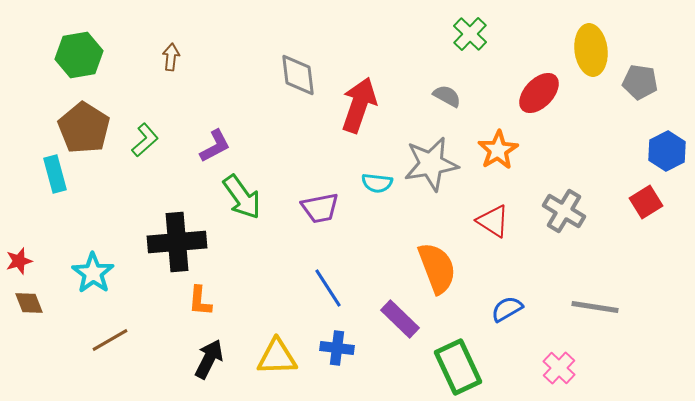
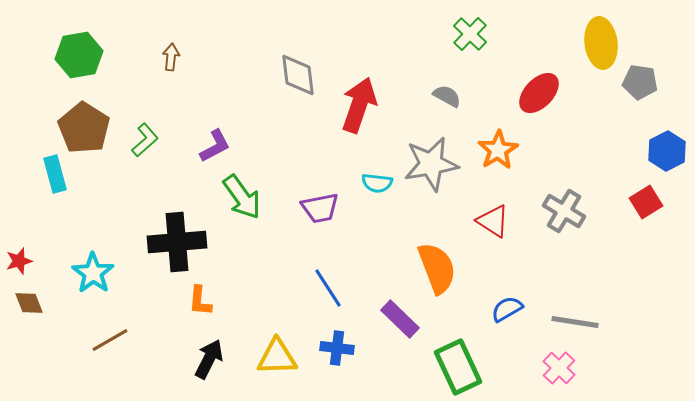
yellow ellipse: moved 10 px right, 7 px up
gray line: moved 20 px left, 15 px down
